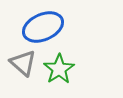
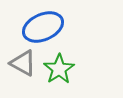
gray triangle: rotated 12 degrees counterclockwise
